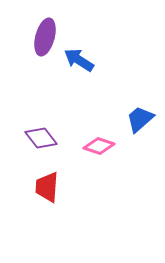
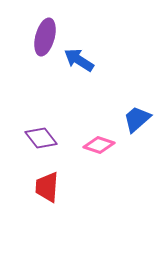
blue trapezoid: moved 3 px left
pink diamond: moved 1 px up
